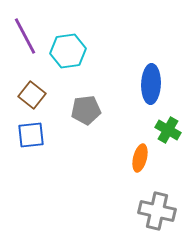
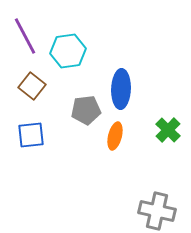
blue ellipse: moved 30 px left, 5 px down
brown square: moved 9 px up
green cross: rotated 15 degrees clockwise
orange ellipse: moved 25 px left, 22 px up
